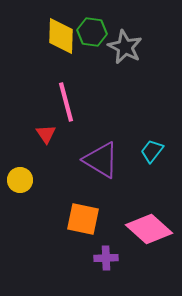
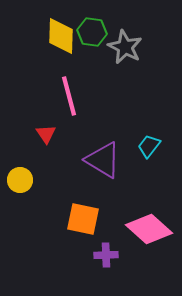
pink line: moved 3 px right, 6 px up
cyan trapezoid: moved 3 px left, 5 px up
purple triangle: moved 2 px right
purple cross: moved 3 px up
